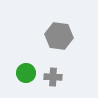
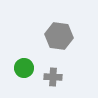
green circle: moved 2 px left, 5 px up
